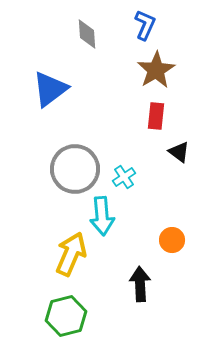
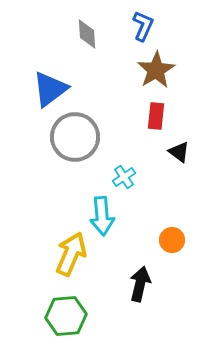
blue L-shape: moved 2 px left, 1 px down
gray circle: moved 32 px up
black arrow: rotated 16 degrees clockwise
green hexagon: rotated 9 degrees clockwise
